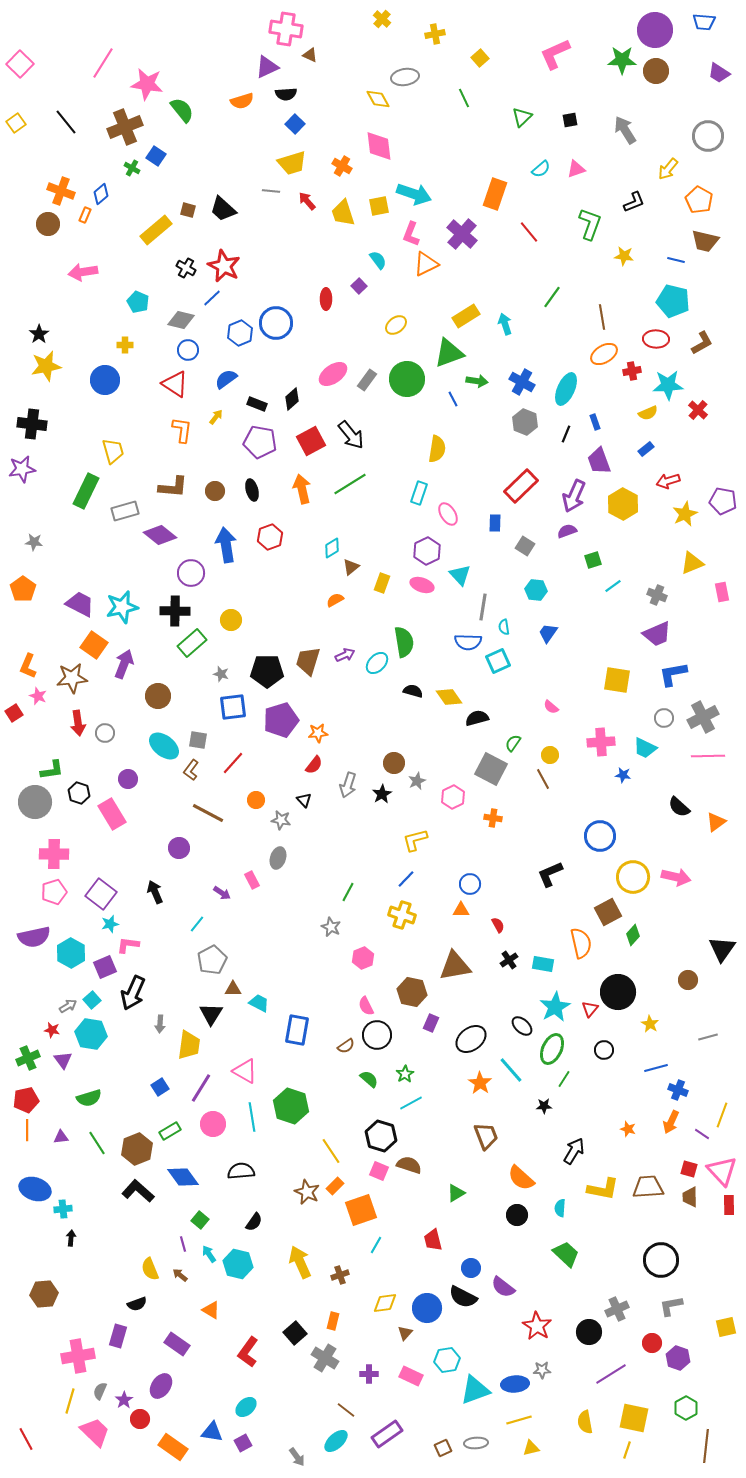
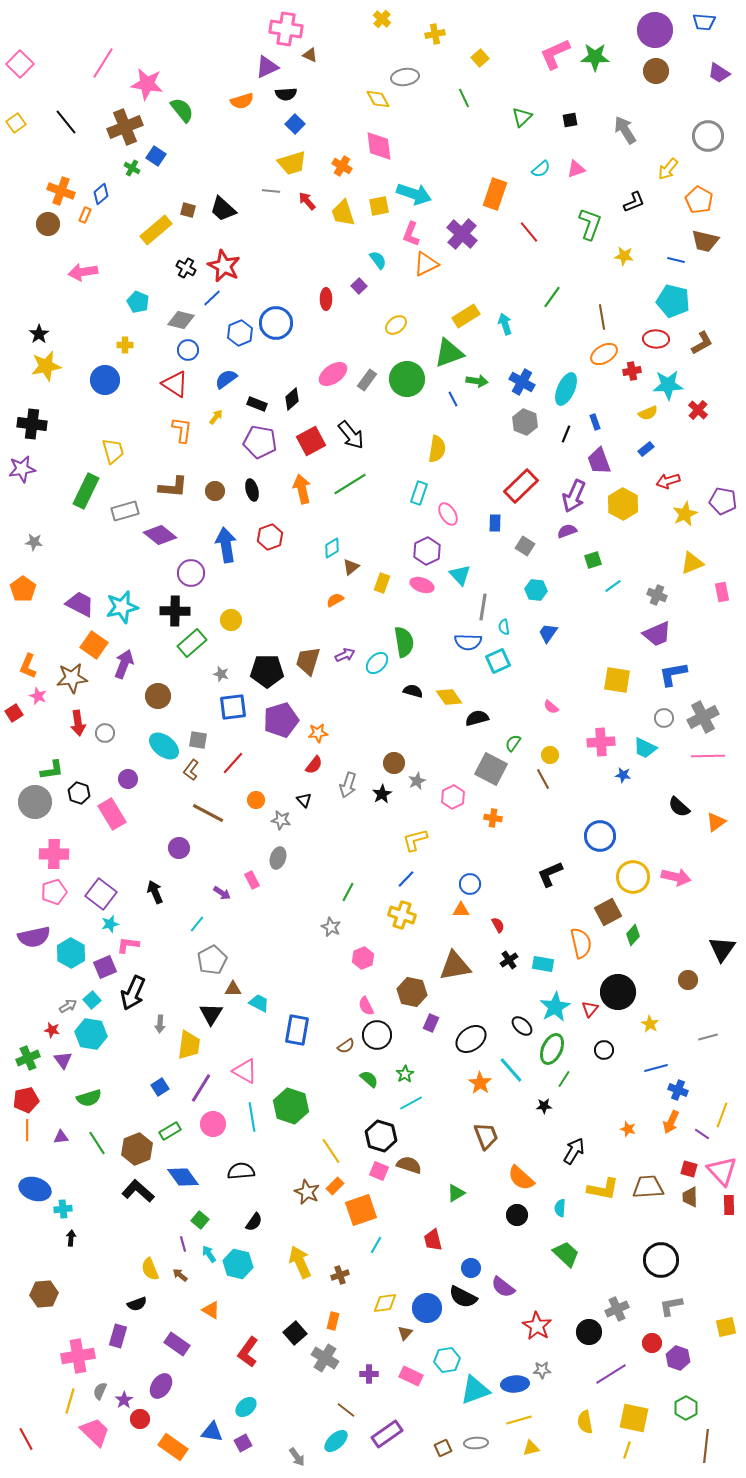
green star at (622, 60): moved 27 px left, 3 px up
